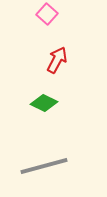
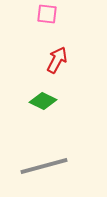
pink square: rotated 35 degrees counterclockwise
green diamond: moved 1 px left, 2 px up
